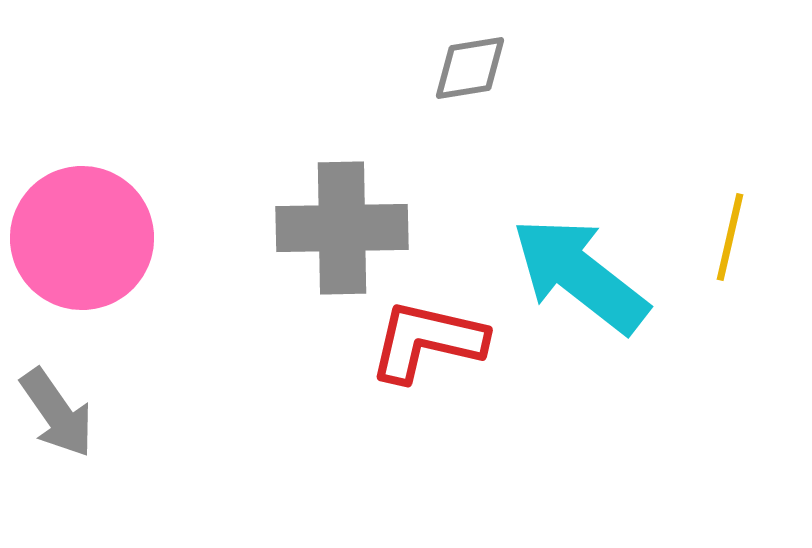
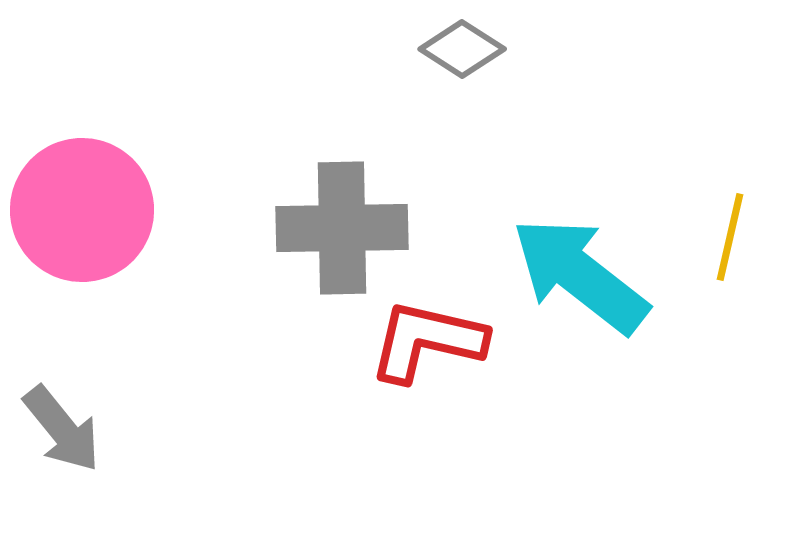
gray diamond: moved 8 px left, 19 px up; rotated 42 degrees clockwise
pink circle: moved 28 px up
gray arrow: moved 5 px right, 16 px down; rotated 4 degrees counterclockwise
